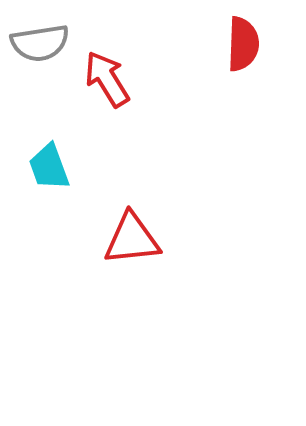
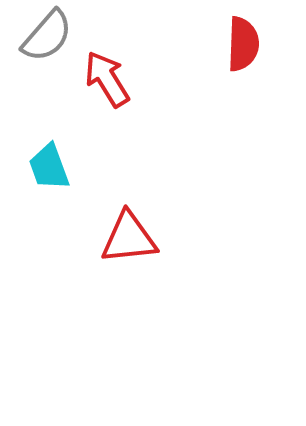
gray semicircle: moved 7 px right, 7 px up; rotated 40 degrees counterclockwise
red triangle: moved 3 px left, 1 px up
